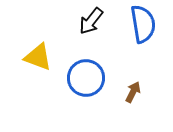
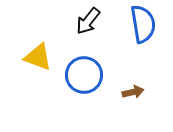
black arrow: moved 3 px left
blue circle: moved 2 px left, 3 px up
brown arrow: rotated 50 degrees clockwise
